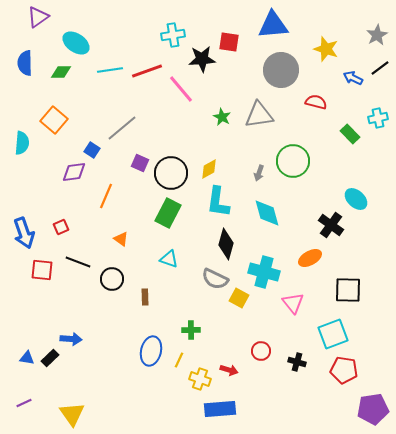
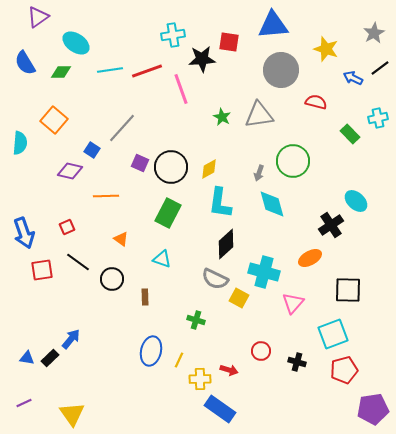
gray star at (377, 35): moved 3 px left, 2 px up
blue semicircle at (25, 63): rotated 30 degrees counterclockwise
pink line at (181, 89): rotated 20 degrees clockwise
gray line at (122, 128): rotated 8 degrees counterclockwise
cyan semicircle at (22, 143): moved 2 px left
purple diamond at (74, 172): moved 4 px left, 1 px up; rotated 20 degrees clockwise
black circle at (171, 173): moved 6 px up
orange line at (106, 196): rotated 65 degrees clockwise
cyan ellipse at (356, 199): moved 2 px down
cyan L-shape at (218, 202): moved 2 px right, 1 px down
cyan diamond at (267, 213): moved 5 px right, 9 px up
black cross at (331, 225): rotated 20 degrees clockwise
red square at (61, 227): moved 6 px right
black diamond at (226, 244): rotated 32 degrees clockwise
cyan triangle at (169, 259): moved 7 px left
black line at (78, 262): rotated 15 degrees clockwise
red square at (42, 270): rotated 15 degrees counterclockwise
pink triangle at (293, 303): rotated 20 degrees clockwise
green cross at (191, 330): moved 5 px right, 10 px up; rotated 18 degrees clockwise
blue arrow at (71, 339): rotated 55 degrees counterclockwise
red pentagon at (344, 370): rotated 24 degrees counterclockwise
yellow cross at (200, 379): rotated 20 degrees counterclockwise
blue rectangle at (220, 409): rotated 40 degrees clockwise
